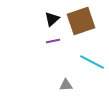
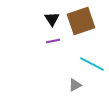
black triangle: rotated 21 degrees counterclockwise
cyan line: moved 2 px down
gray triangle: moved 9 px right; rotated 24 degrees counterclockwise
